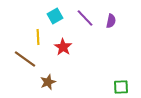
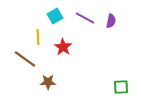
purple line: rotated 18 degrees counterclockwise
brown star: rotated 21 degrees clockwise
